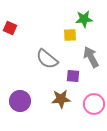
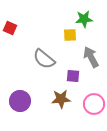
gray semicircle: moved 3 px left
